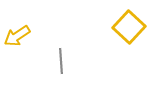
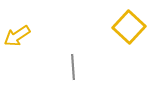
gray line: moved 12 px right, 6 px down
